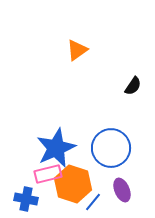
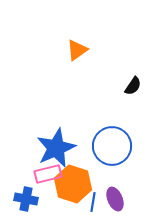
blue circle: moved 1 px right, 2 px up
purple ellipse: moved 7 px left, 9 px down
blue line: rotated 30 degrees counterclockwise
